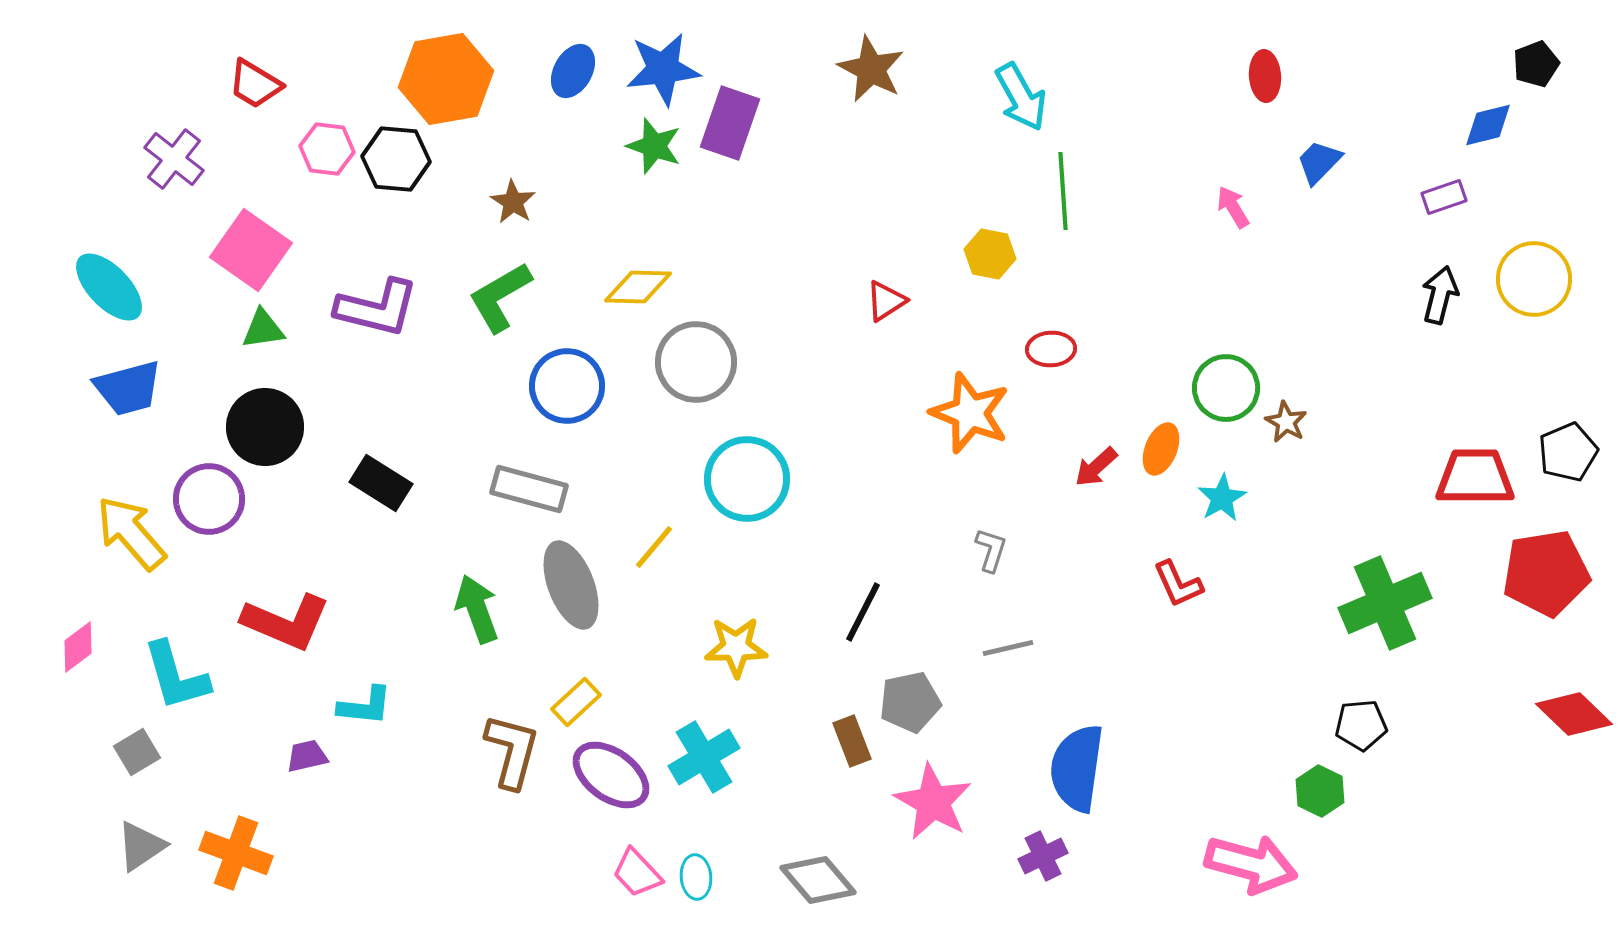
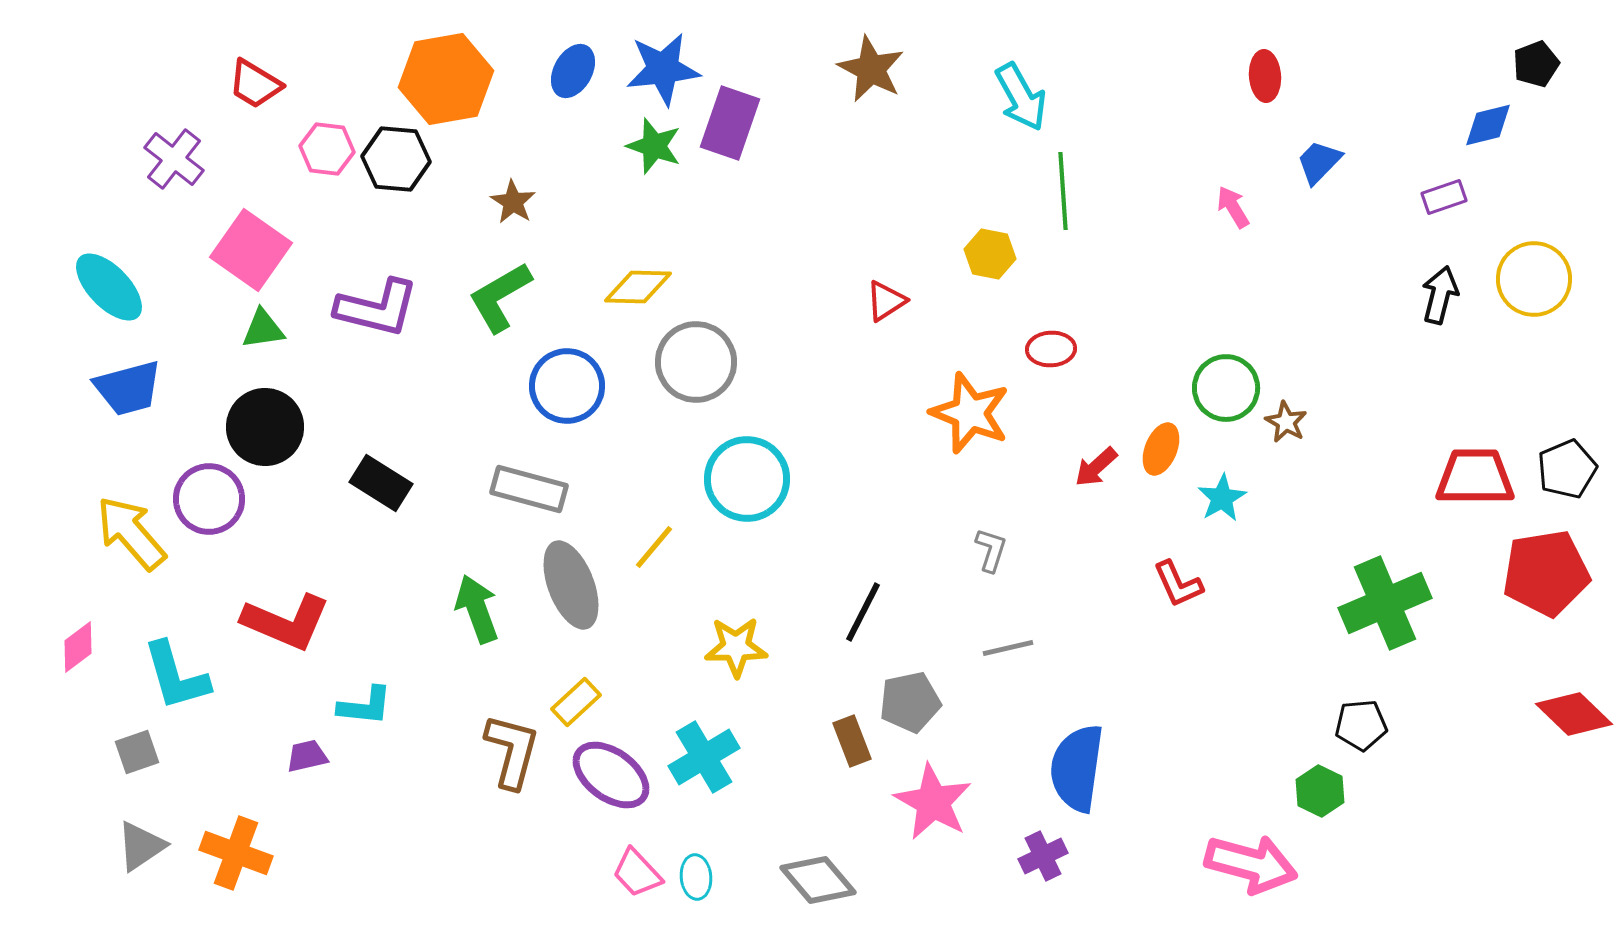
black pentagon at (1568, 452): moved 1 px left, 17 px down
gray square at (137, 752): rotated 12 degrees clockwise
